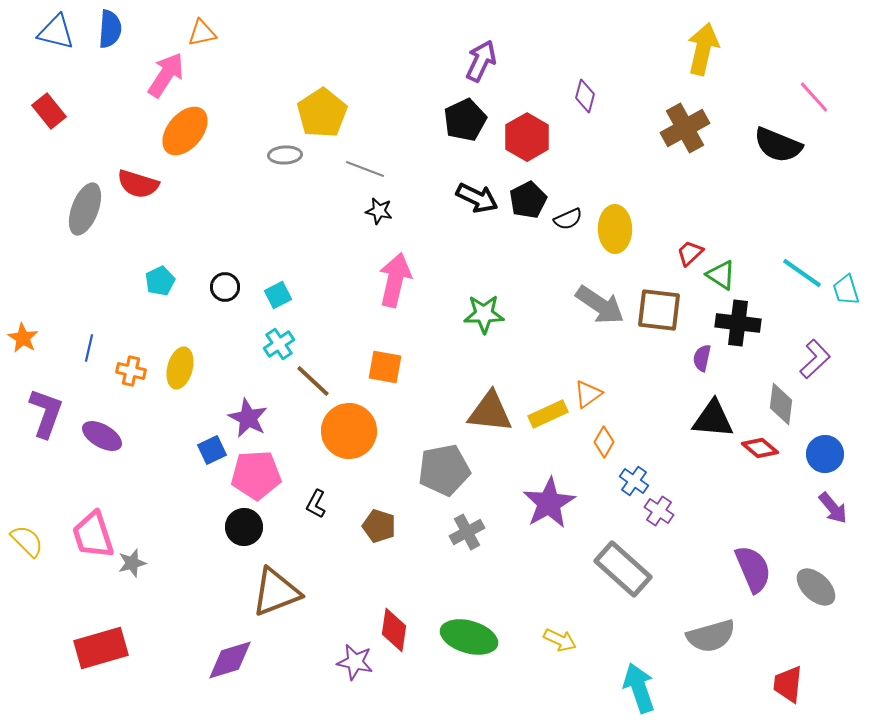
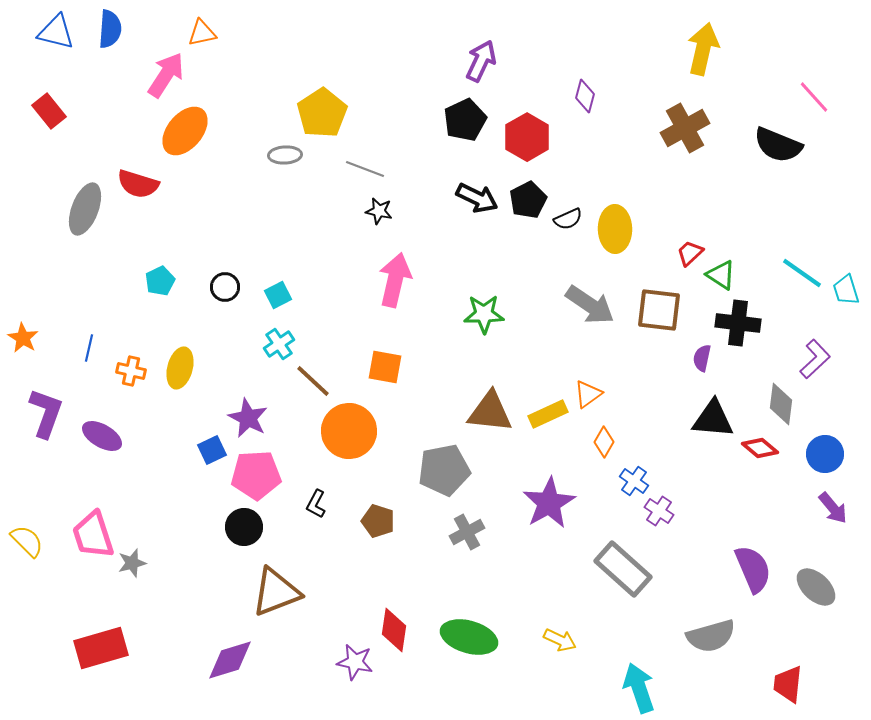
gray arrow at (600, 305): moved 10 px left
brown pentagon at (379, 526): moved 1 px left, 5 px up
